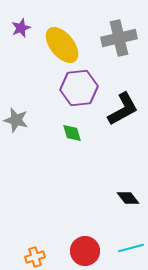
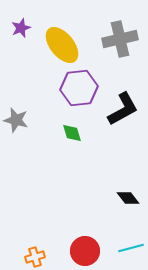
gray cross: moved 1 px right, 1 px down
